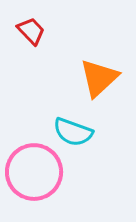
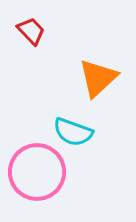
orange triangle: moved 1 px left
pink circle: moved 3 px right
